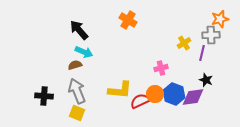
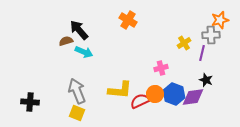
orange star: moved 1 px down
brown semicircle: moved 9 px left, 24 px up
black cross: moved 14 px left, 6 px down
